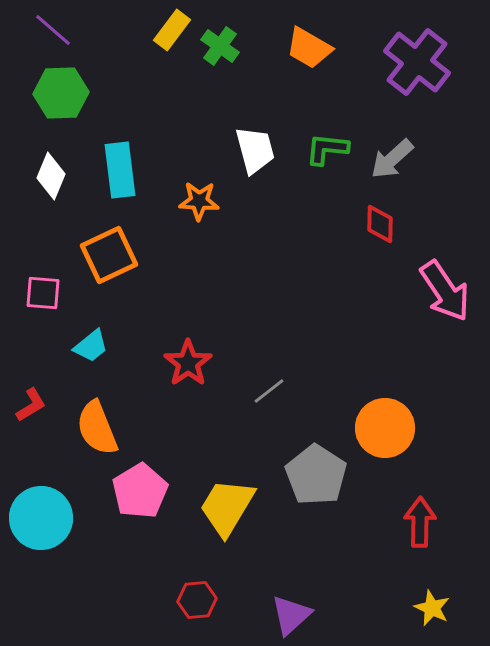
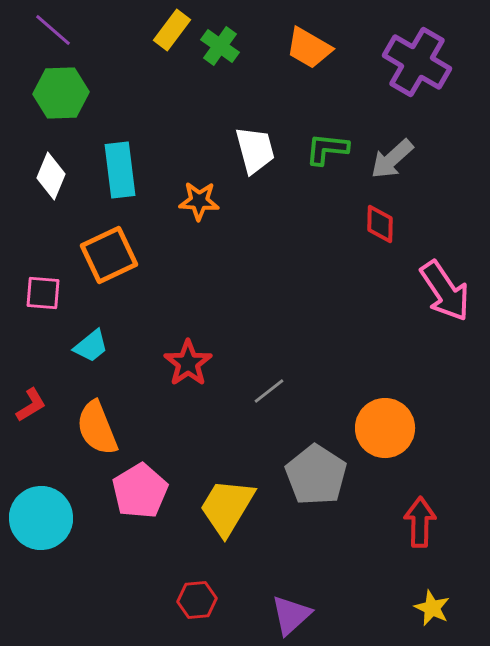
purple cross: rotated 8 degrees counterclockwise
